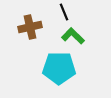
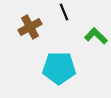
brown cross: rotated 15 degrees counterclockwise
green L-shape: moved 23 px right
